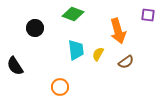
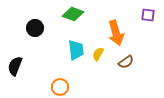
orange arrow: moved 2 px left, 2 px down
black semicircle: rotated 54 degrees clockwise
